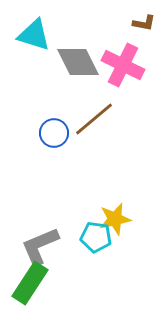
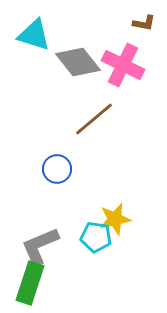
gray diamond: rotated 12 degrees counterclockwise
blue circle: moved 3 px right, 36 px down
green rectangle: rotated 15 degrees counterclockwise
